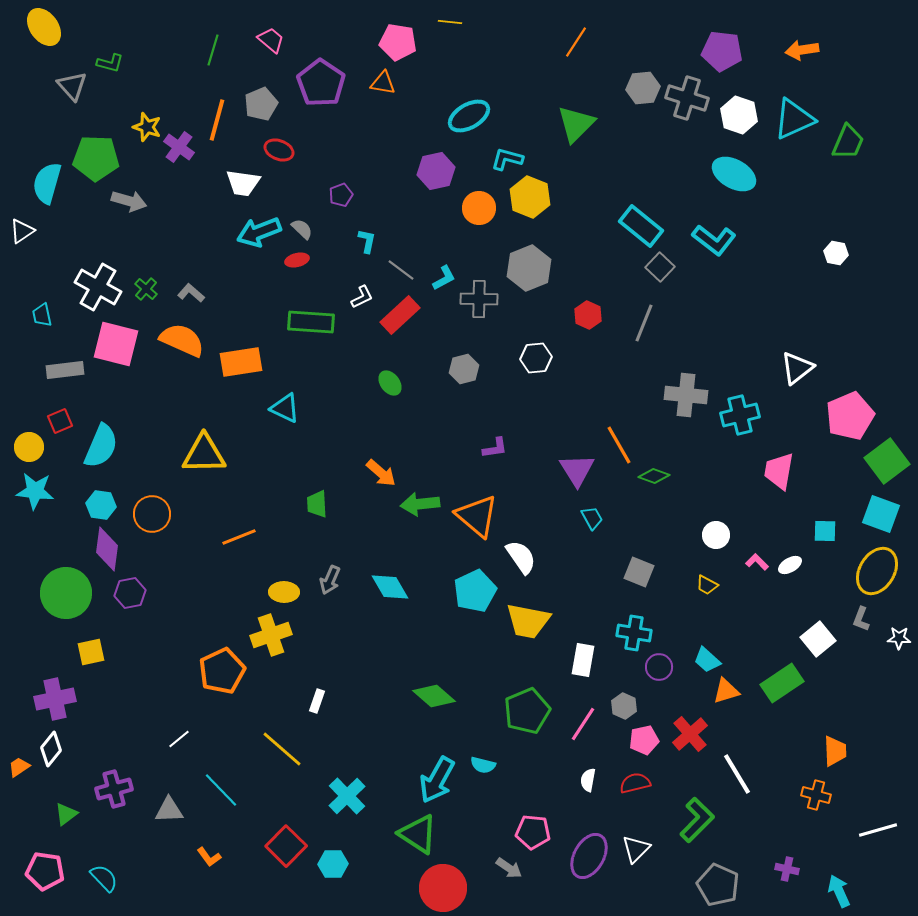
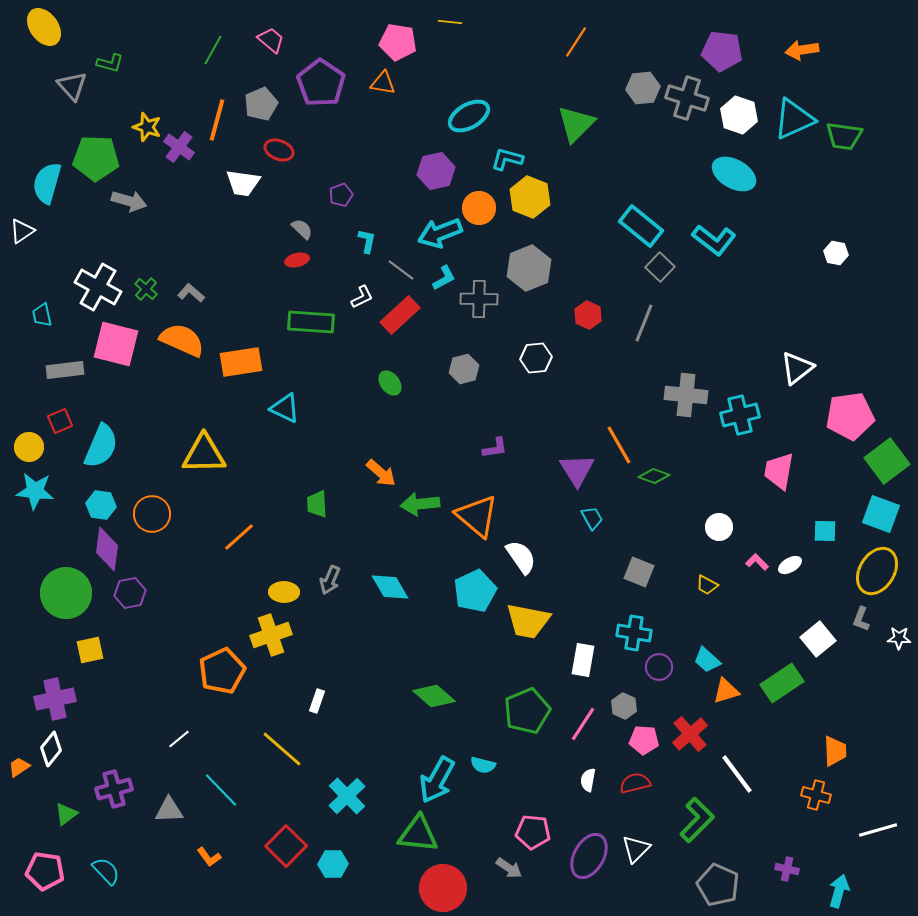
green line at (213, 50): rotated 12 degrees clockwise
green trapezoid at (848, 142): moved 4 px left, 6 px up; rotated 75 degrees clockwise
cyan arrow at (259, 232): moved 181 px right, 1 px down
pink pentagon at (850, 416): rotated 15 degrees clockwise
white circle at (716, 535): moved 3 px right, 8 px up
orange line at (239, 537): rotated 20 degrees counterclockwise
yellow square at (91, 652): moved 1 px left, 2 px up
pink pentagon at (644, 740): rotated 16 degrees clockwise
white line at (737, 774): rotated 6 degrees counterclockwise
green triangle at (418, 834): rotated 27 degrees counterclockwise
cyan semicircle at (104, 878): moved 2 px right, 7 px up
cyan arrow at (839, 891): rotated 40 degrees clockwise
